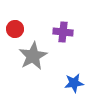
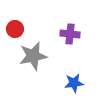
purple cross: moved 7 px right, 2 px down
gray star: rotated 16 degrees clockwise
